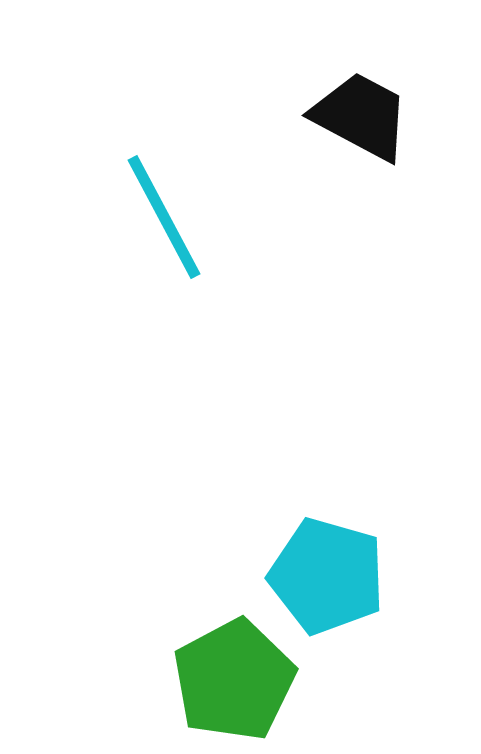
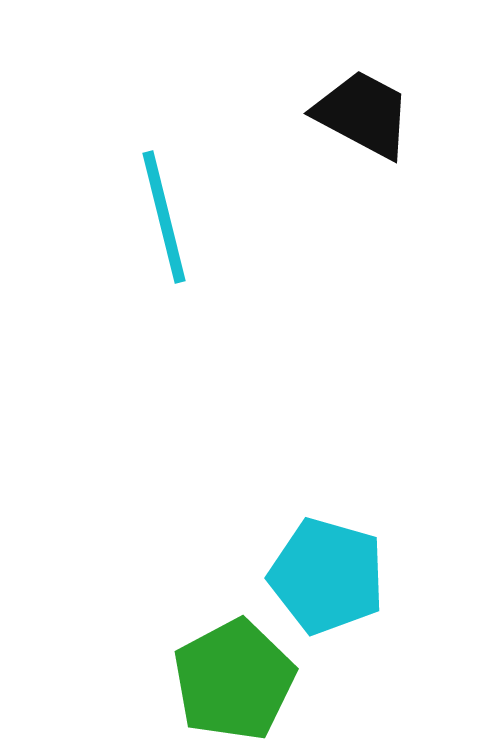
black trapezoid: moved 2 px right, 2 px up
cyan line: rotated 14 degrees clockwise
